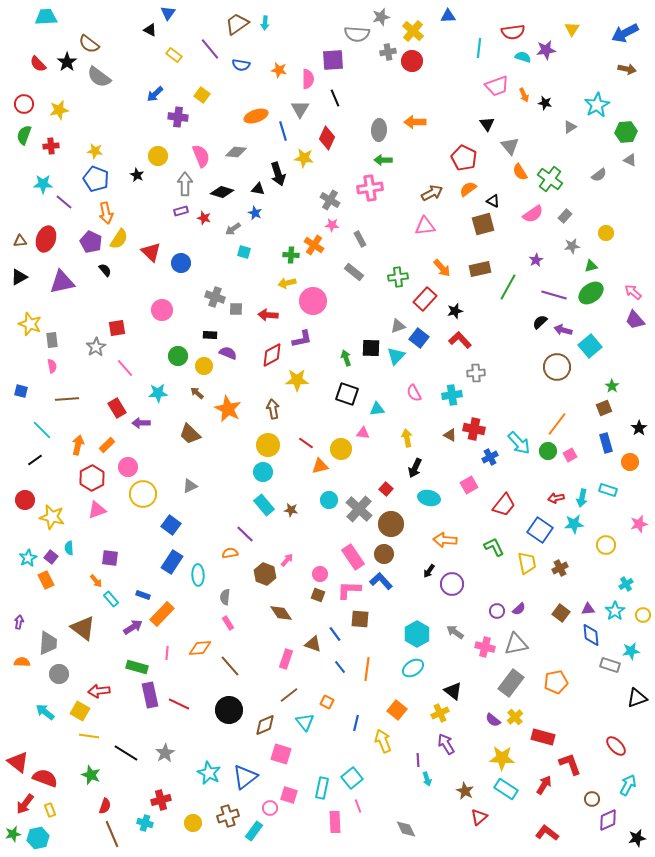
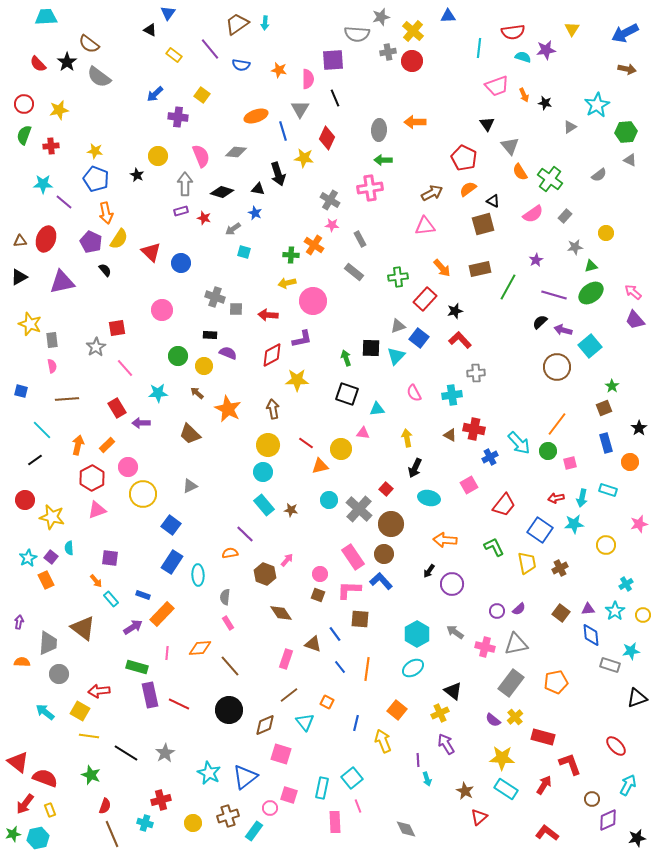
gray star at (572, 246): moved 3 px right, 1 px down
pink square at (570, 455): moved 8 px down; rotated 16 degrees clockwise
